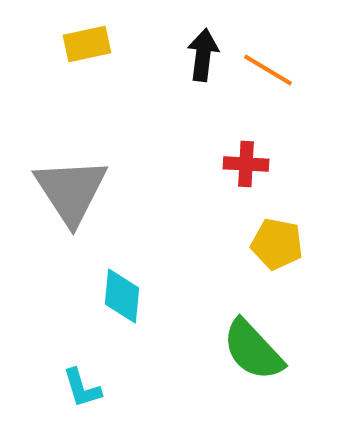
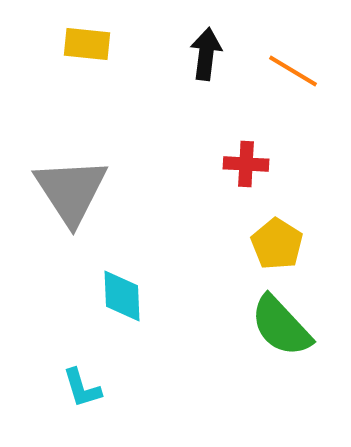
yellow rectangle: rotated 18 degrees clockwise
black arrow: moved 3 px right, 1 px up
orange line: moved 25 px right, 1 px down
yellow pentagon: rotated 21 degrees clockwise
cyan diamond: rotated 8 degrees counterclockwise
green semicircle: moved 28 px right, 24 px up
